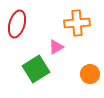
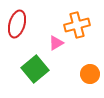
orange cross: moved 2 px down; rotated 10 degrees counterclockwise
pink triangle: moved 4 px up
green square: moved 1 px left; rotated 8 degrees counterclockwise
